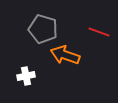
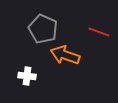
gray pentagon: rotated 8 degrees clockwise
white cross: moved 1 px right; rotated 18 degrees clockwise
